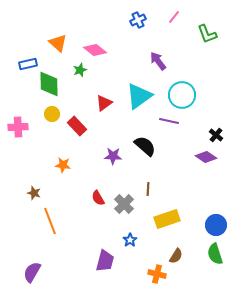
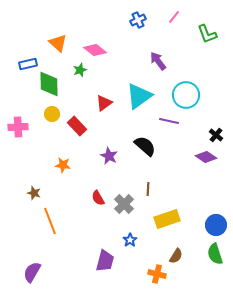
cyan circle: moved 4 px right
purple star: moved 4 px left; rotated 24 degrees clockwise
